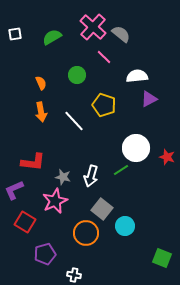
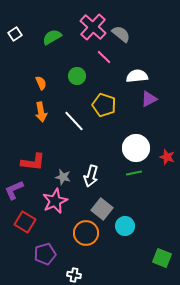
white square: rotated 24 degrees counterclockwise
green circle: moved 1 px down
green line: moved 13 px right, 3 px down; rotated 21 degrees clockwise
